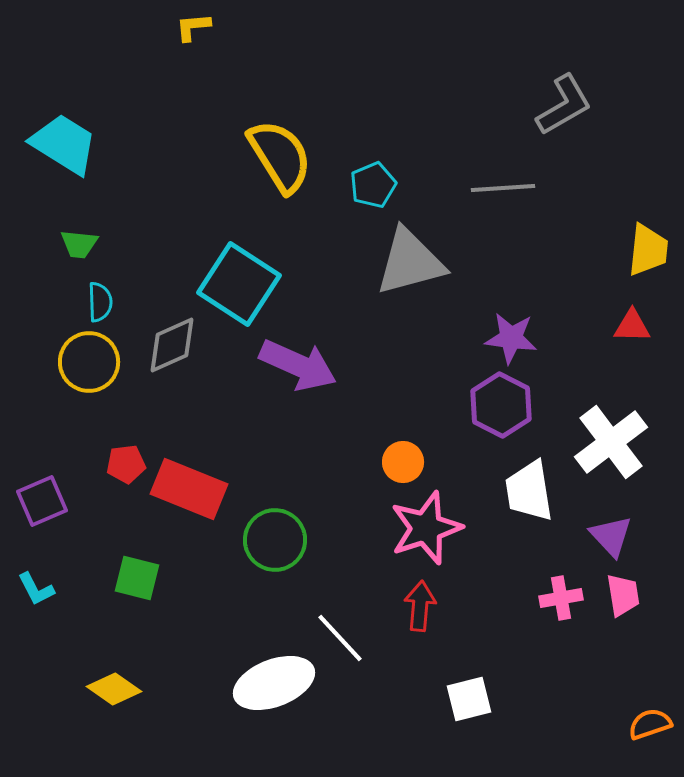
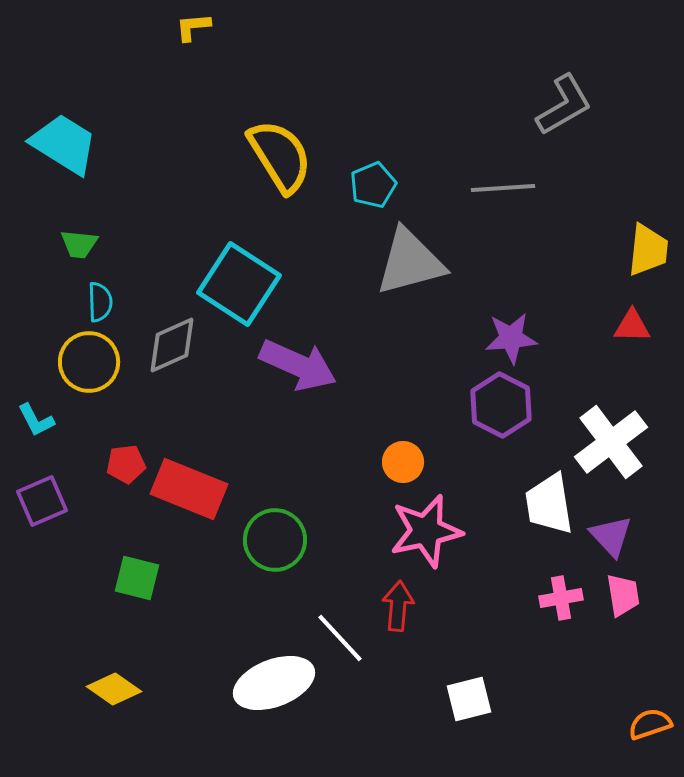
purple star: rotated 12 degrees counterclockwise
white trapezoid: moved 20 px right, 13 px down
pink star: moved 3 px down; rotated 6 degrees clockwise
cyan L-shape: moved 169 px up
red arrow: moved 22 px left
